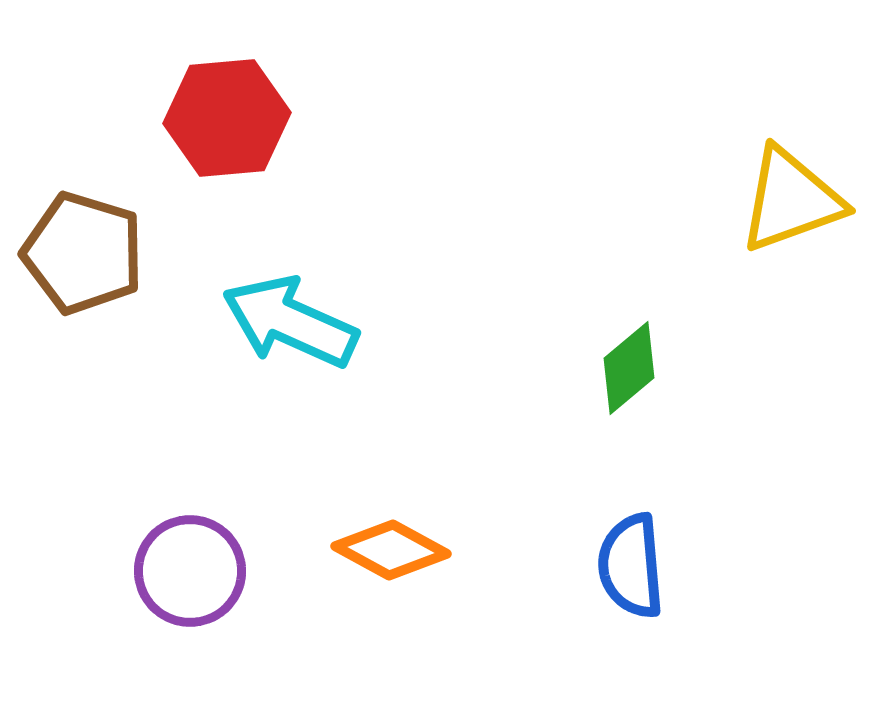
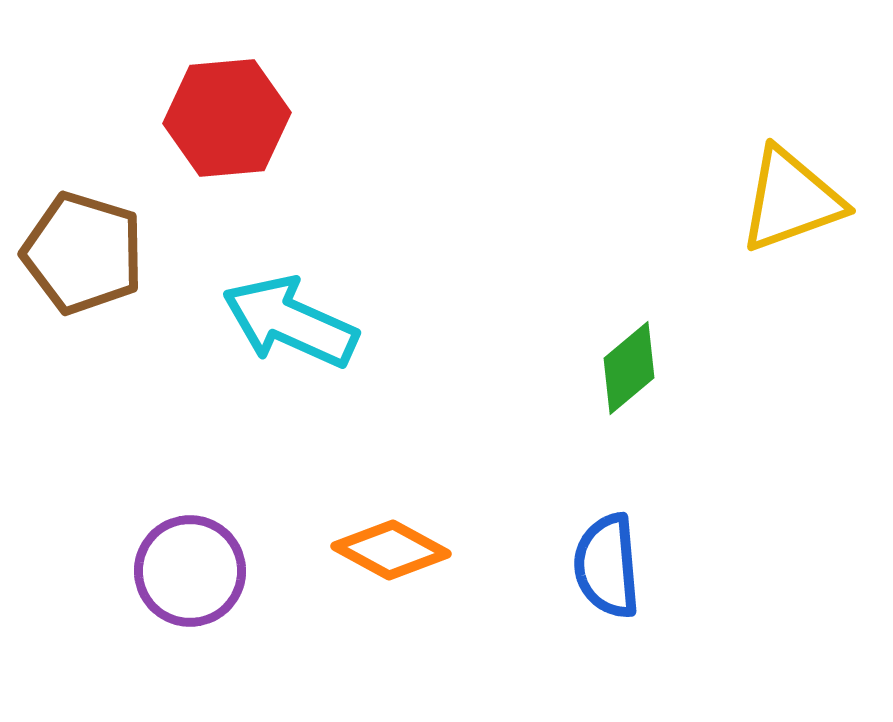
blue semicircle: moved 24 px left
